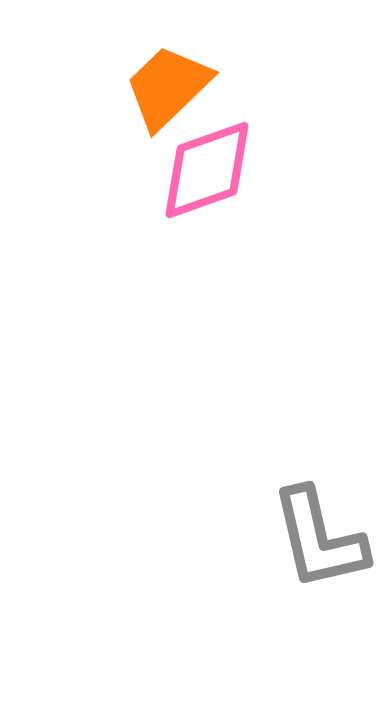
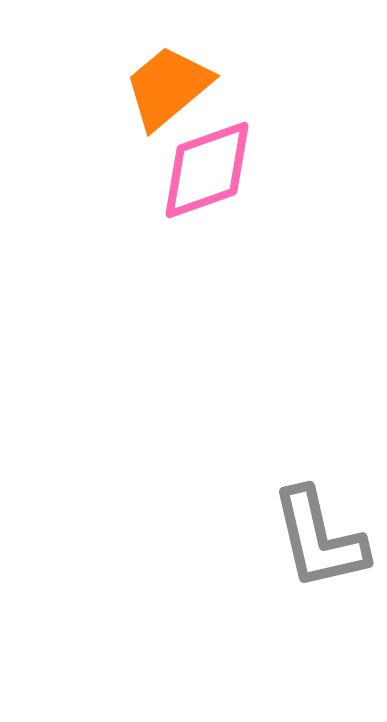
orange trapezoid: rotated 4 degrees clockwise
